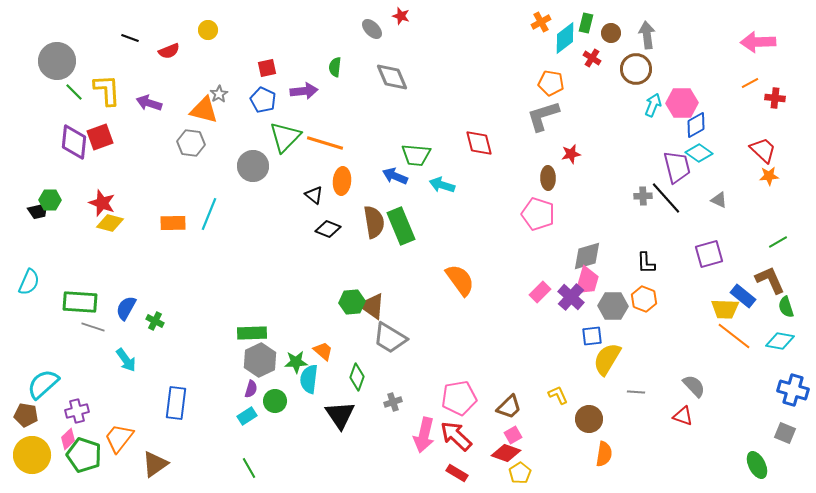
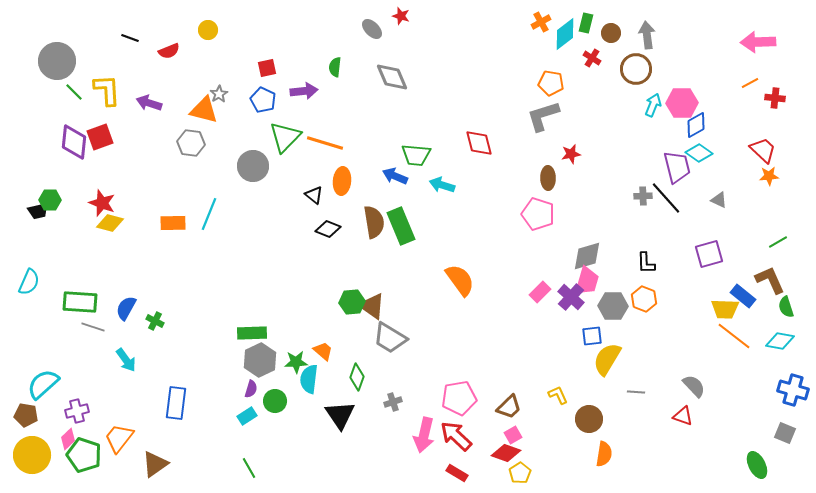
cyan diamond at (565, 38): moved 4 px up
